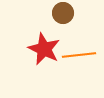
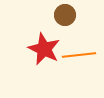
brown circle: moved 2 px right, 2 px down
